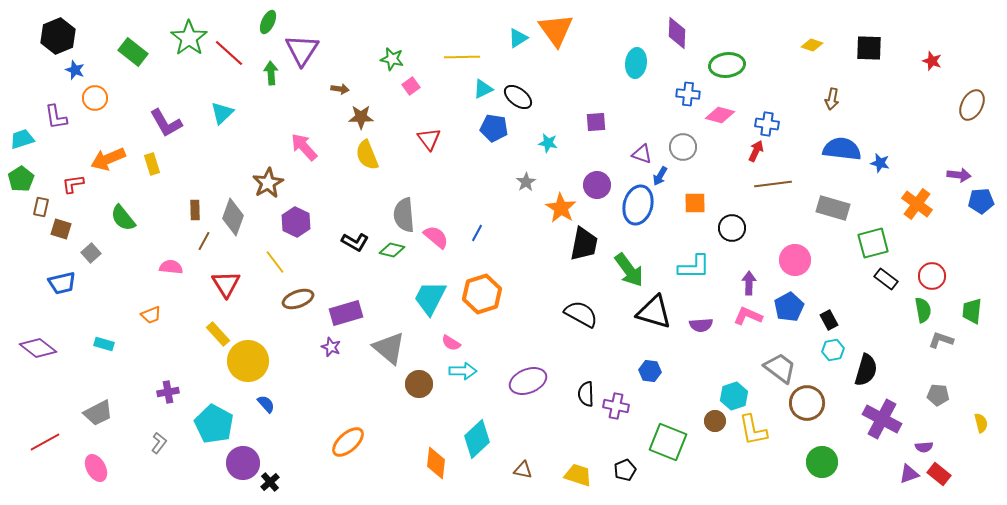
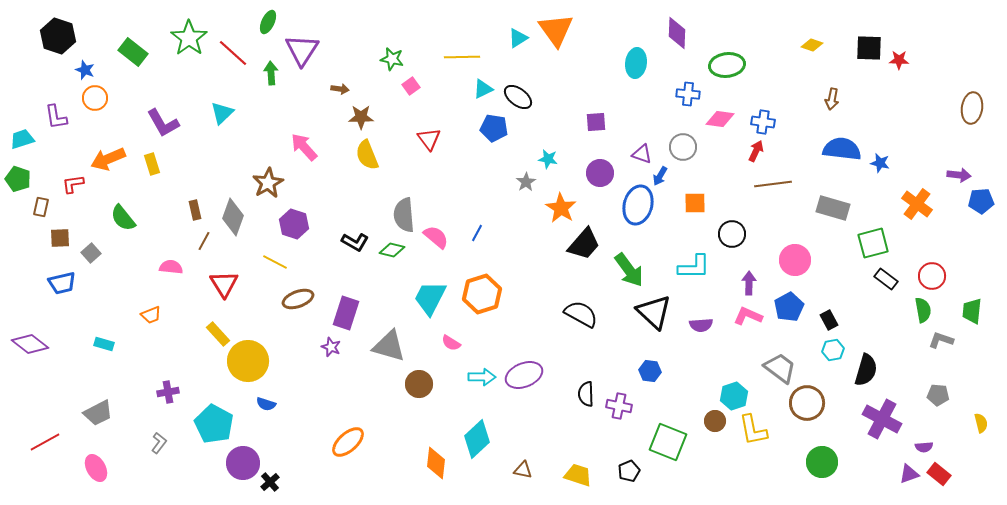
black hexagon at (58, 36): rotated 20 degrees counterclockwise
red line at (229, 53): moved 4 px right
red star at (932, 61): moved 33 px left, 1 px up; rotated 18 degrees counterclockwise
blue star at (75, 70): moved 10 px right
brown ellipse at (972, 105): moved 3 px down; rotated 20 degrees counterclockwise
pink diamond at (720, 115): moved 4 px down; rotated 8 degrees counterclockwise
purple L-shape at (166, 123): moved 3 px left
blue cross at (767, 124): moved 4 px left, 2 px up
cyan star at (548, 143): moved 16 px down
green pentagon at (21, 179): moved 3 px left; rotated 20 degrees counterclockwise
purple circle at (597, 185): moved 3 px right, 12 px up
brown rectangle at (195, 210): rotated 12 degrees counterclockwise
purple hexagon at (296, 222): moved 2 px left, 2 px down; rotated 8 degrees counterclockwise
black circle at (732, 228): moved 6 px down
brown square at (61, 229): moved 1 px left, 9 px down; rotated 20 degrees counterclockwise
black trapezoid at (584, 244): rotated 30 degrees clockwise
yellow line at (275, 262): rotated 25 degrees counterclockwise
red triangle at (226, 284): moved 2 px left
black triangle at (654, 312): rotated 27 degrees clockwise
purple rectangle at (346, 313): rotated 56 degrees counterclockwise
purple diamond at (38, 348): moved 8 px left, 4 px up
gray triangle at (389, 348): moved 2 px up; rotated 24 degrees counterclockwise
cyan arrow at (463, 371): moved 19 px right, 6 px down
purple ellipse at (528, 381): moved 4 px left, 6 px up
blue semicircle at (266, 404): rotated 150 degrees clockwise
purple cross at (616, 406): moved 3 px right
black pentagon at (625, 470): moved 4 px right, 1 px down
